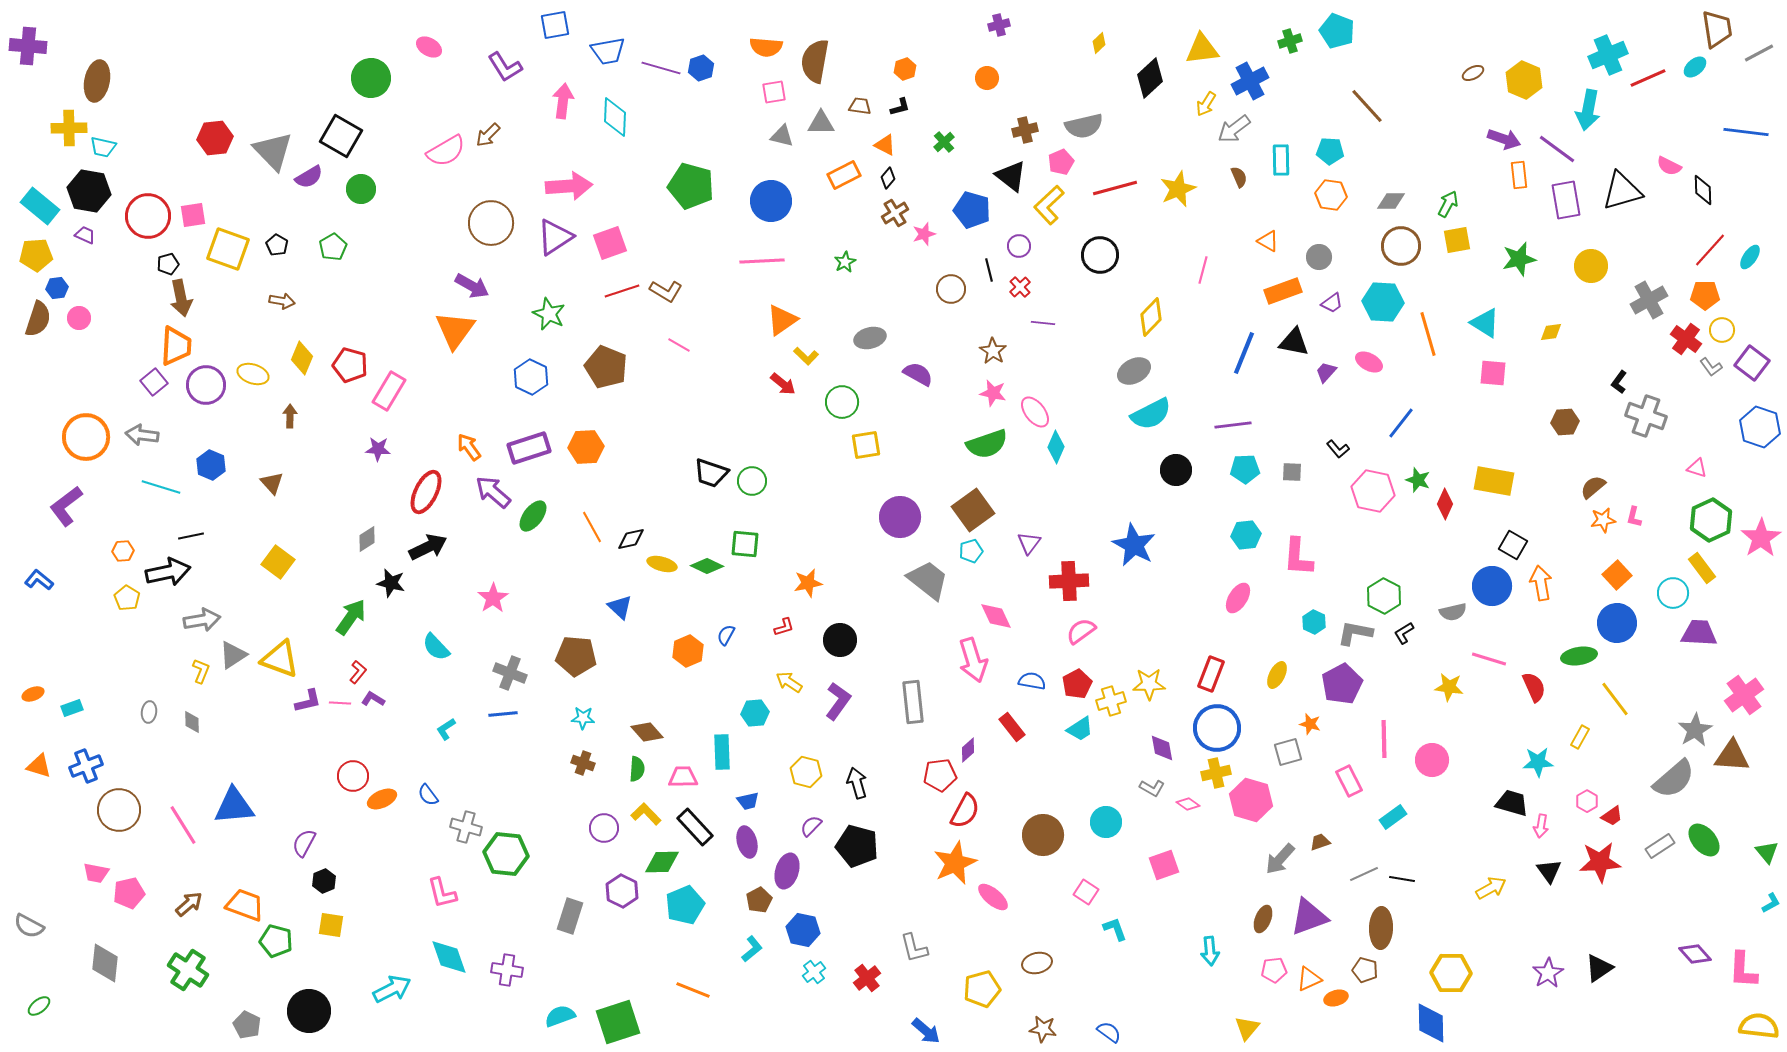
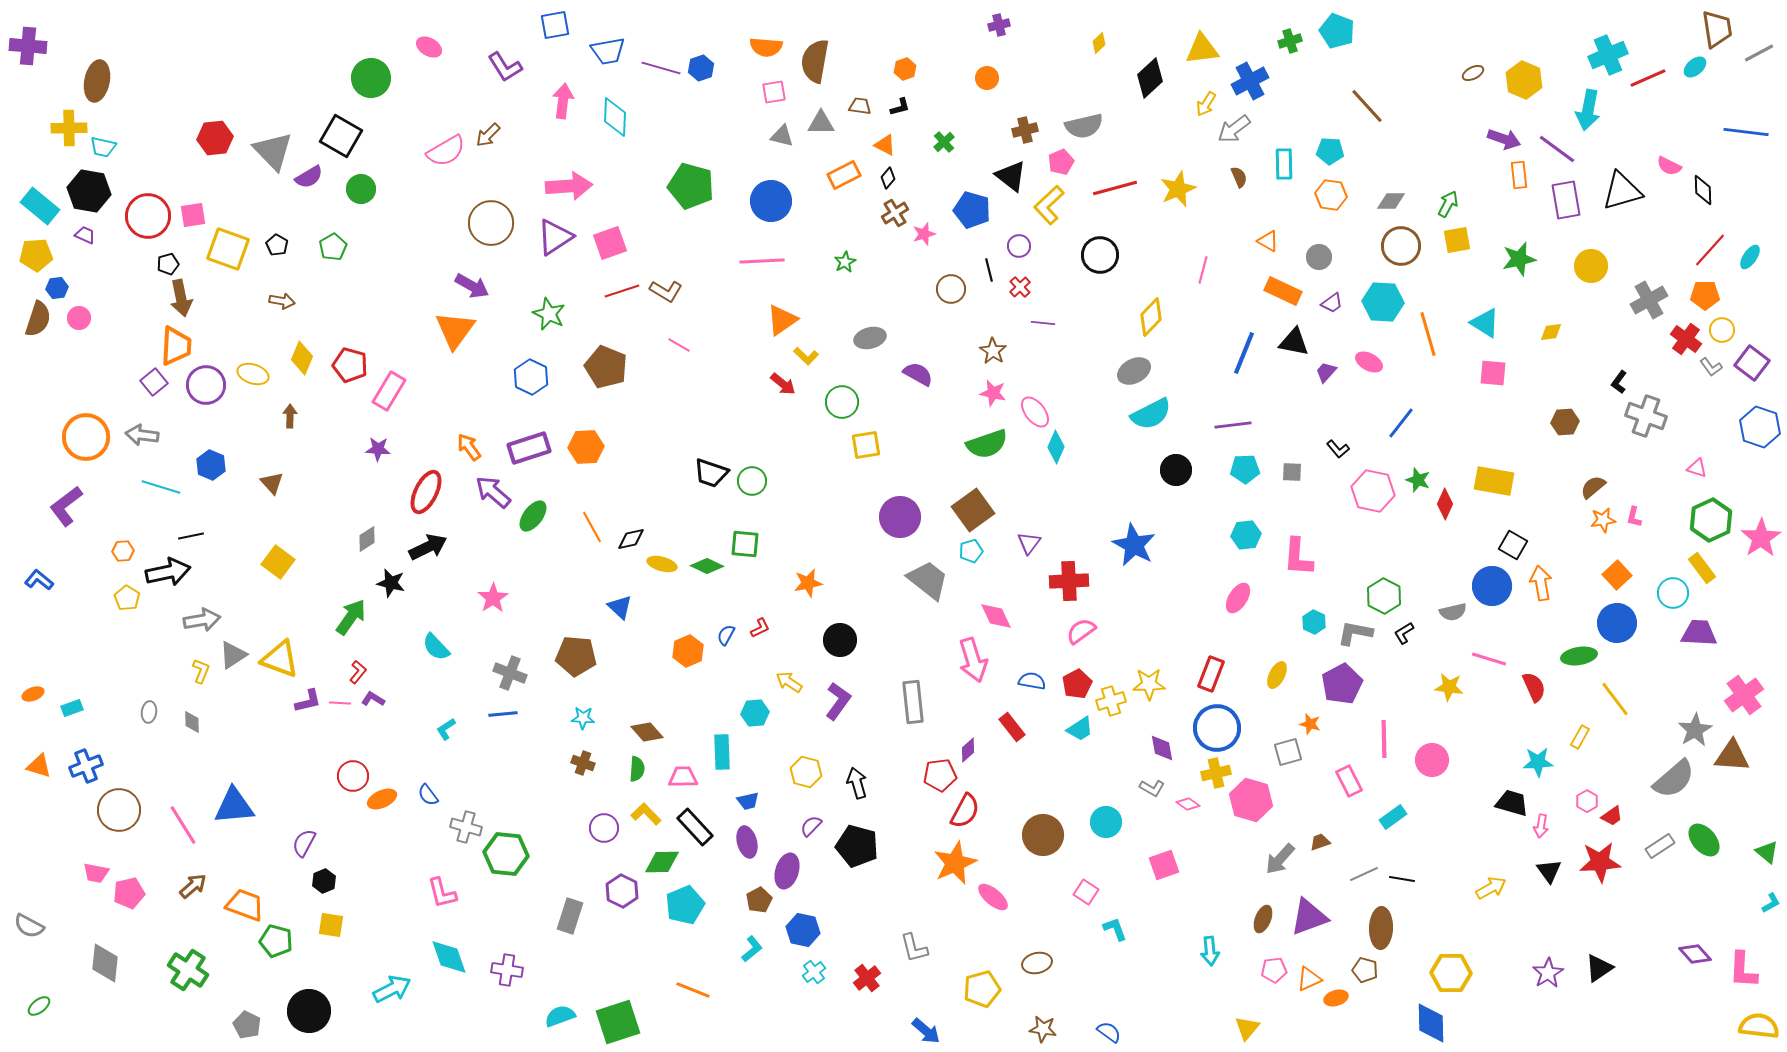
cyan rectangle at (1281, 160): moved 3 px right, 4 px down
orange rectangle at (1283, 291): rotated 45 degrees clockwise
red L-shape at (784, 627): moved 24 px left, 1 px down; rotated 10 degrees counterclockwise
green triangle at (1767, 852): rotated 10 degrees counterclockwise
brown arrow at (189, 904): moved 4 px right, 18 px up
